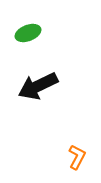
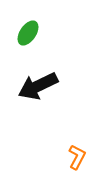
green ellipse: rotated 35 degrees counterclockwise
